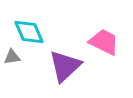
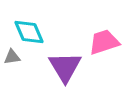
pink trapezoid: rotated 44 degrees counterclockwise
purple triangle: moved 1 px down; rotated 18 degrees counterclockwise
